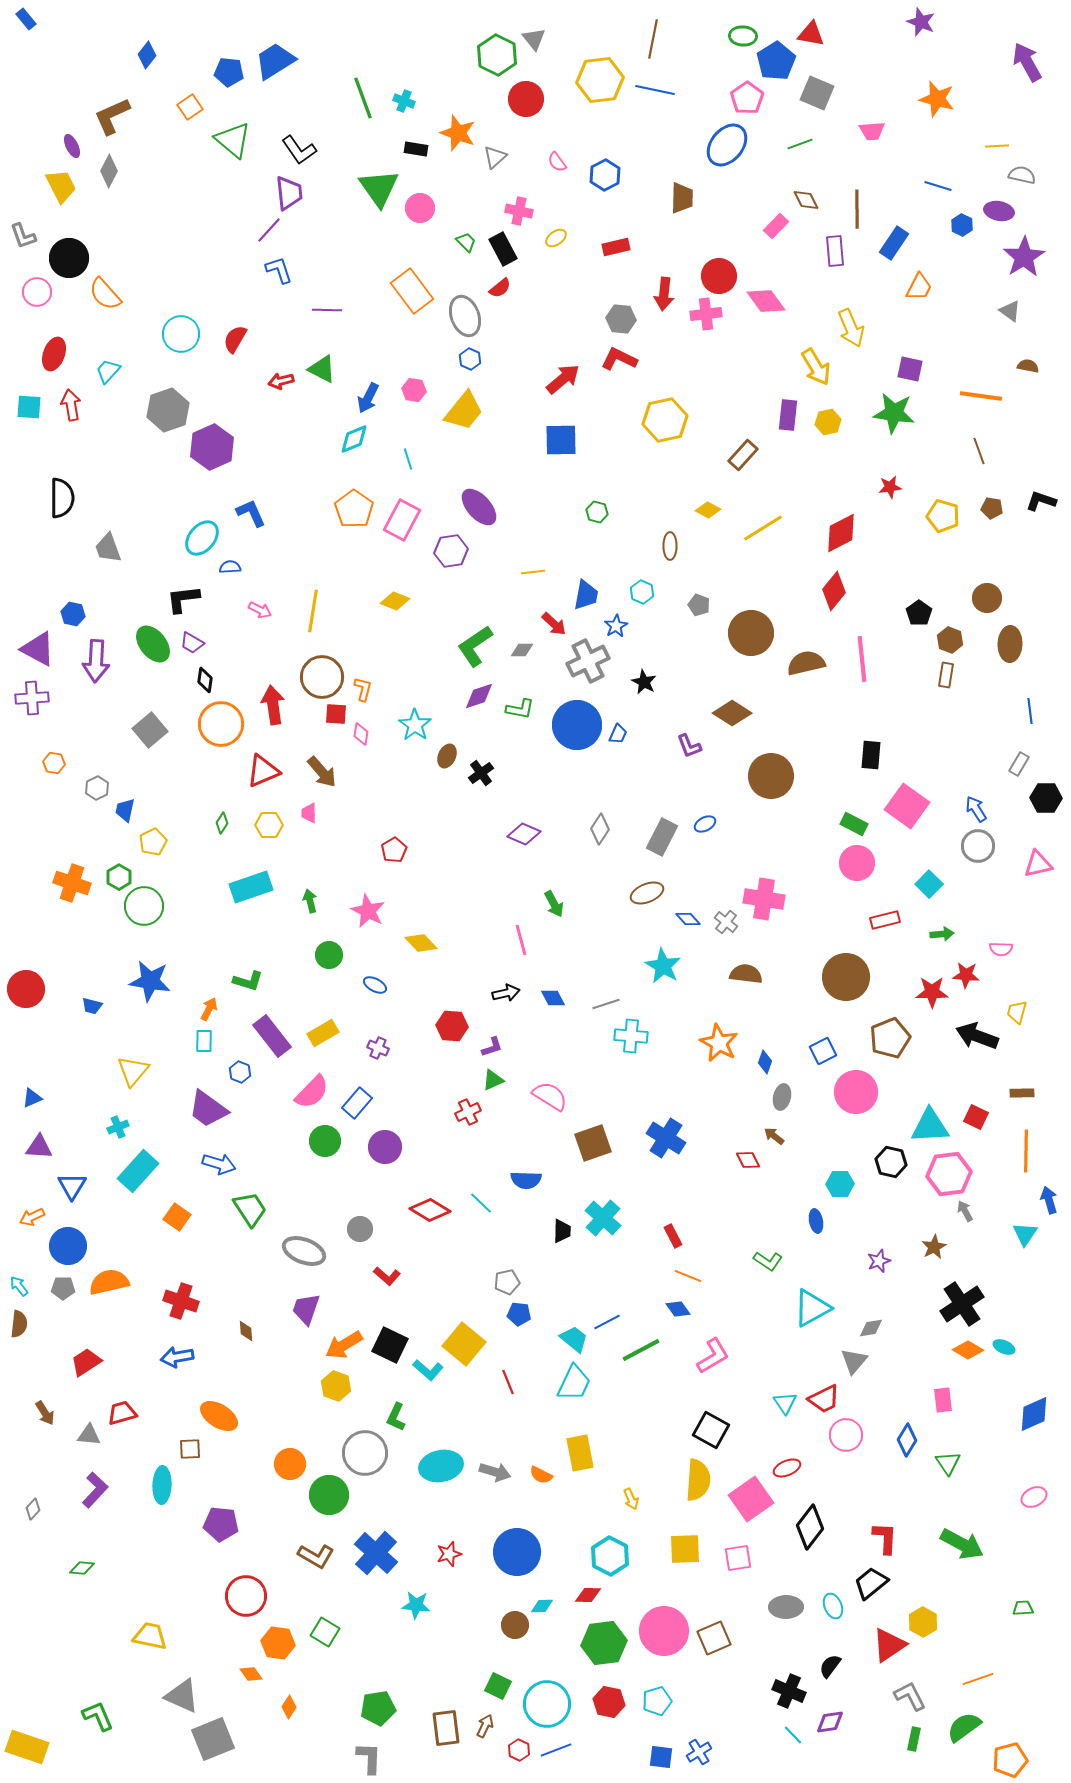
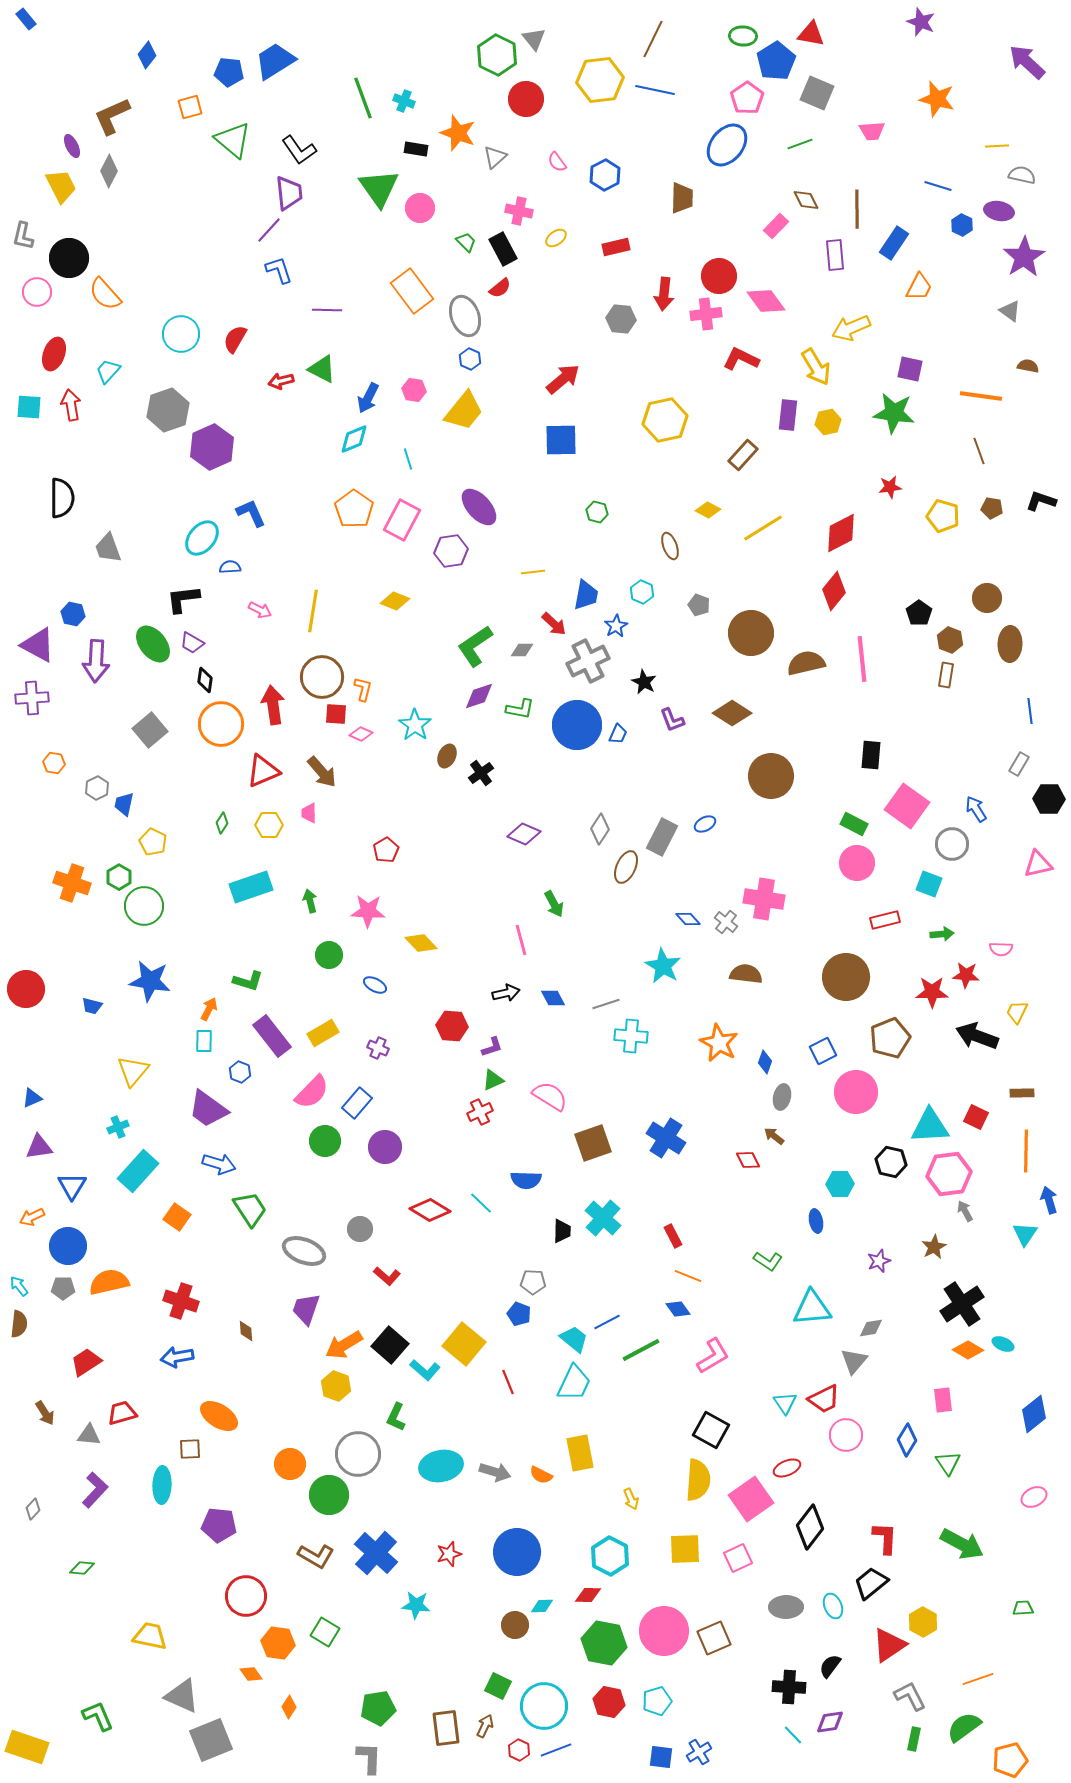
brown line at (653, 39): rotated 15 degrees clockwise
purple arrow at (1027, 62): rotated 18 degrees counterclockwise
orange square at (190, 107): rotated 20 degrees clockwise
gray L-shape at (23, 236): rotated 32 degrees clockwise
purple rectangle at (835, 251): moved 4 px down
yellow arrow at (851, 328): rotated 90 degrees clockwise
red L-shape at (619, 359): moved 122 px right
brown ellipse at (670, 546): rotated 20 degrees counterclockwise
purple triangle at (38, 649): moved 4 px up
pink diamond at (361, 734): rotated 75 degrees counterclockwise
purple L-shape at (689, 746): moved 17 px left, 26 px up
black hexagon at (1046, 798): moved 3 px right, 1 px down
blue trapezoid at (125, 810): moved 1 px left, 6 px up
yellow pentagon at (153, 842): rotated 20 degrees counterclockwise
gray circle at (978, 846): moved 26 px left, 2 px up
red pentagon at (394, 850): moved 8 px left
cyan square at (929, 884): rotated 24 degrees counterclockwise
brown ellipse at (647, 893): moved 21 px left, 26 px up; rotated 44 degrees counterclockwise
pink star at (368, 911): rotated 24 degrees counterclockwise
yellow trapezoid at (1017, 1012): rotated 10 degrees clockwise
red cross at (468, 1112): moved 12 px right
purple triangle at (39, 1147): rotated 12 degrees counterclockwise
gray pentagon at (507, 1282): moved 26 px right; rotated 15 degrees clockwise
cyan triangle at (812, 1308): rotated 24 degrees clockwise
blue pentagon at (519, 1314): rotated 15 degrees clockwise
black square at (390, 1345): rotated 15 degrees clockwise
cyan ellipse at (1004, 1347): moved 1 px left, 3 px up
cyan L-shape at (428, 1370): moved 3 px left
blue diamond at (1034, 1414): rotated 15 degrees counterclockwise
gray circle at (365, 1453): moved 7 px left, 1 px down
purple pentagon at (221, 1524): moved 2 px left, 1 px down
pink square at (738, 1558): rotated 16 degrees counterclockwise
green hexagon at (604, 1643): rotated 18 degrees clockwise
black cross at (789, 1691): moved 4 px up; rotated 20 degrees counterclockwise
cyan circle at (547, 1704): moved 3 px left, 2 px down
gray square at (213, 1739): moved 2 px left, 1 px down
